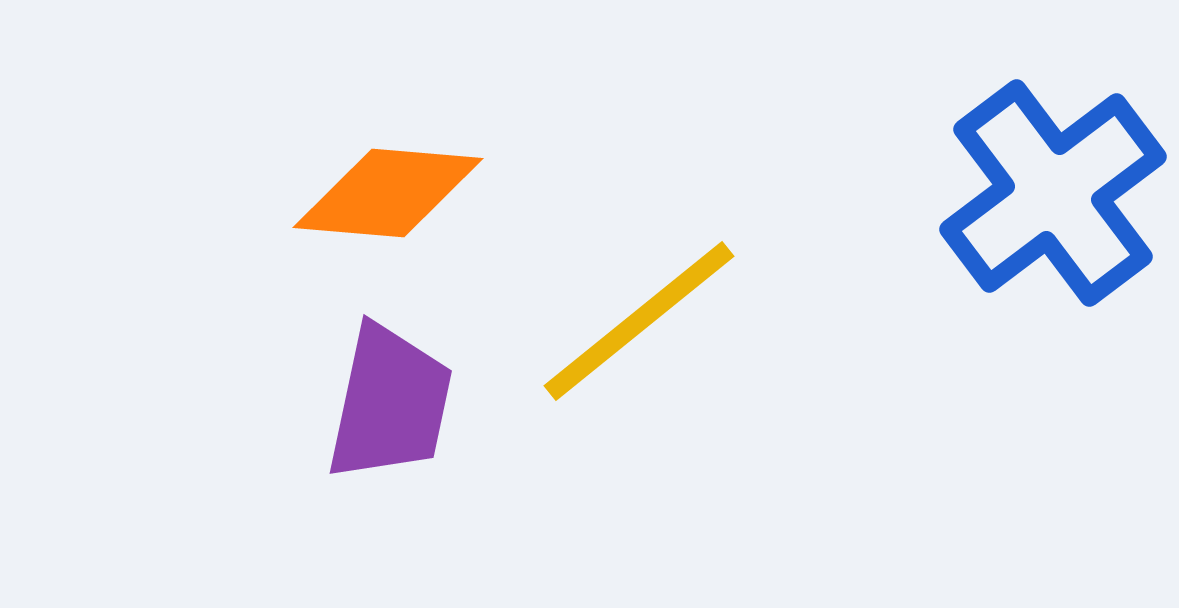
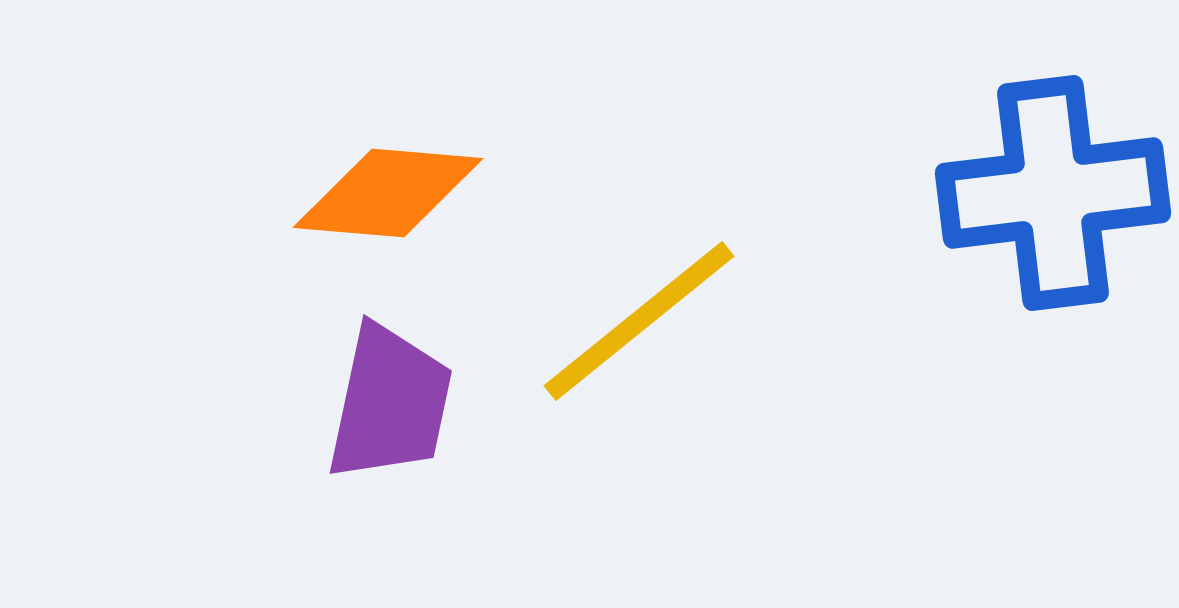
blue cross: rotated 30 degrees clockwise
